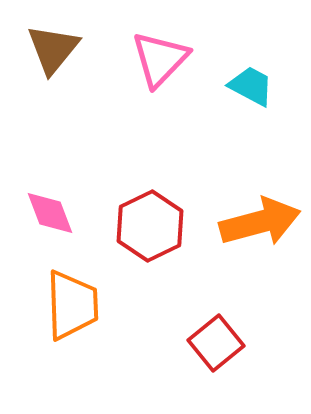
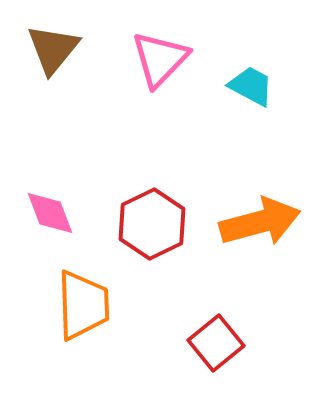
red hexagon: moved 2 px right, 2 px up
orange trapezoid: moved 11 px right
